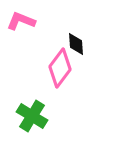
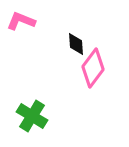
pink diamond: moved 33 px right
